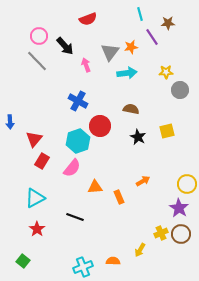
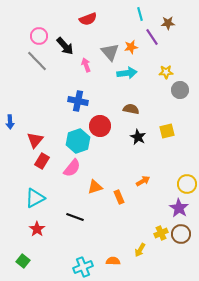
gray triangle: rotated 18 degrees counterclockwise
blue cross: rotated 18 degrees counterclockwise
red triangle: moved 1 px right, 1 px down
orange triangle: rotated 14 degrees counterclockwise
